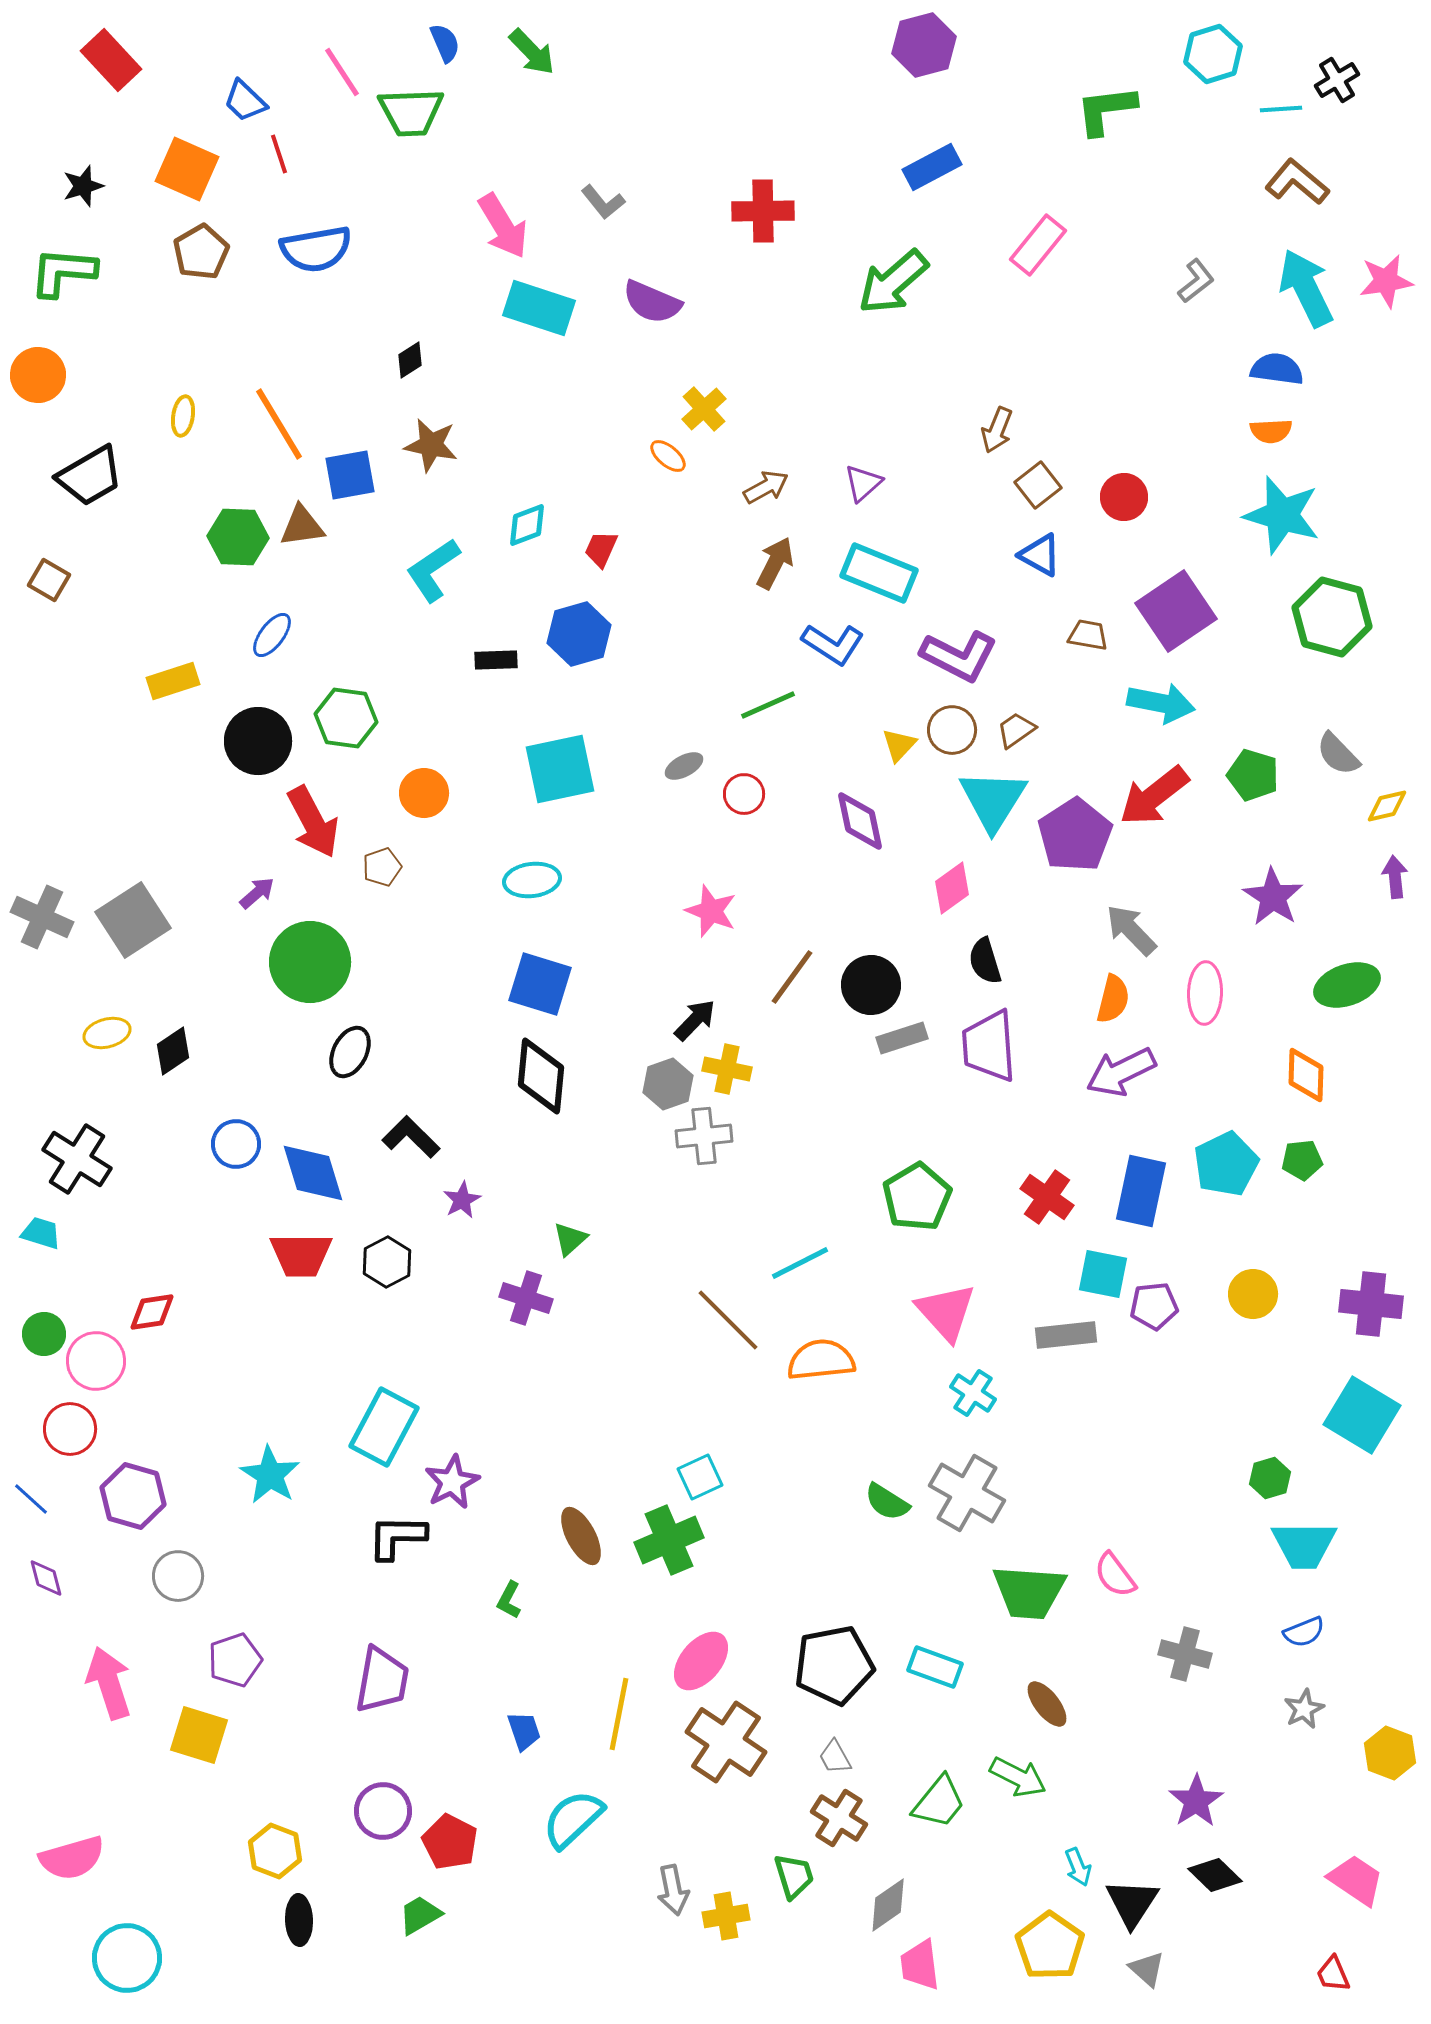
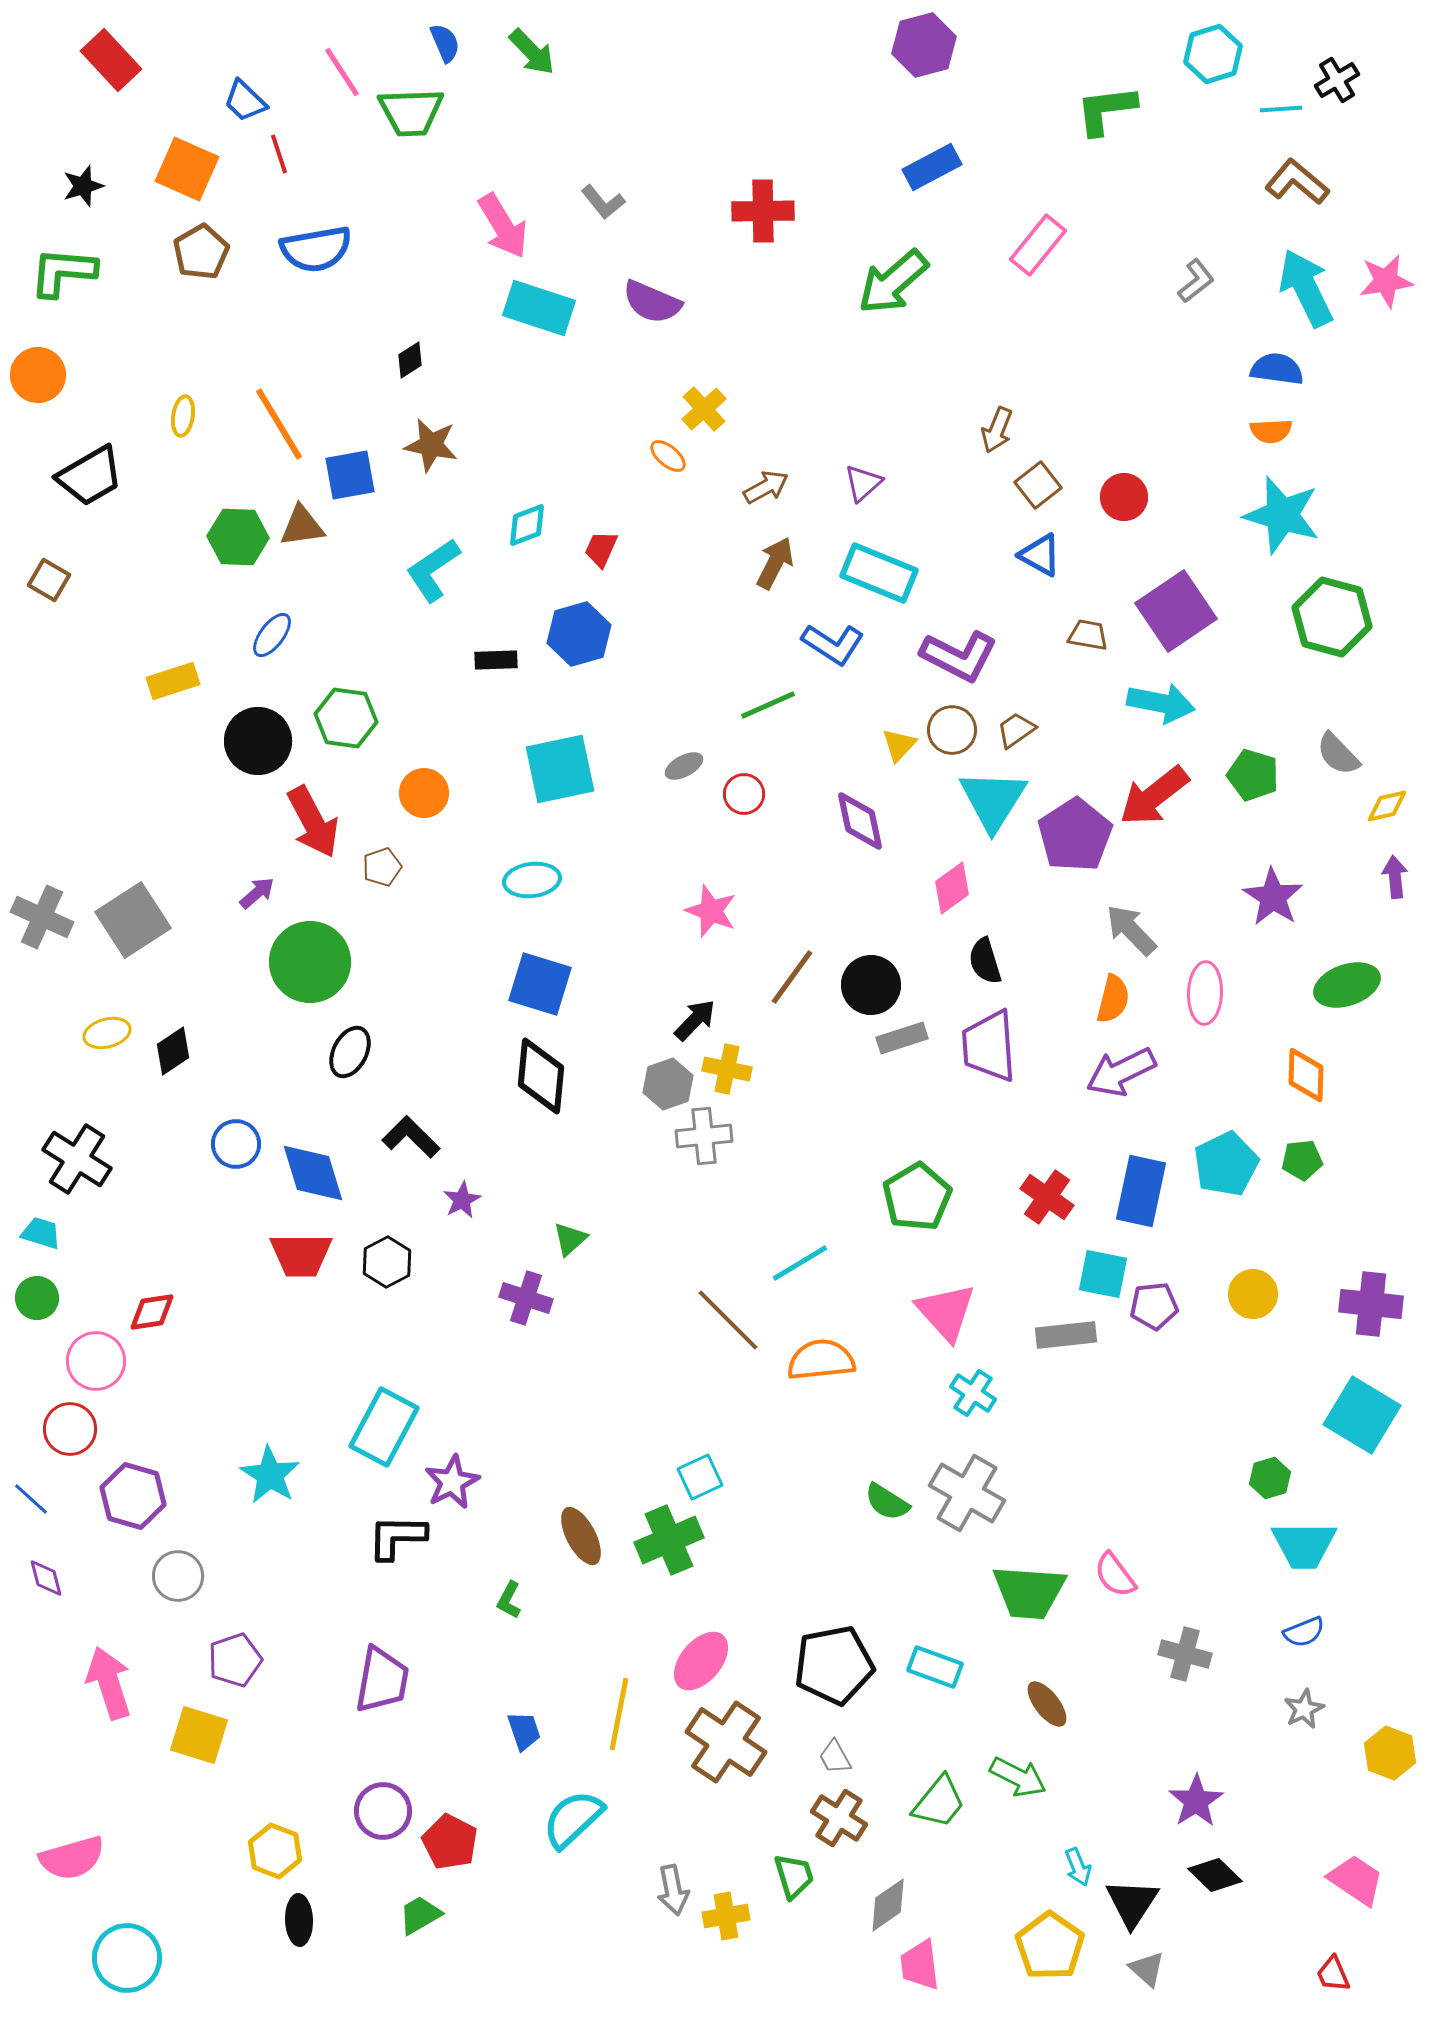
cyan line at (800, 1263): rotated 4 degrees counterclockwise
green circle at (44, 1334): moved 7 px left, 36 px up
